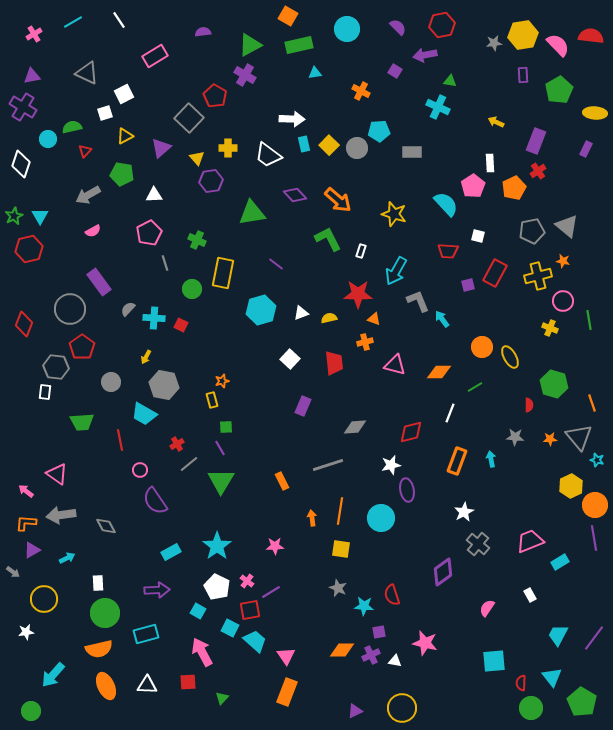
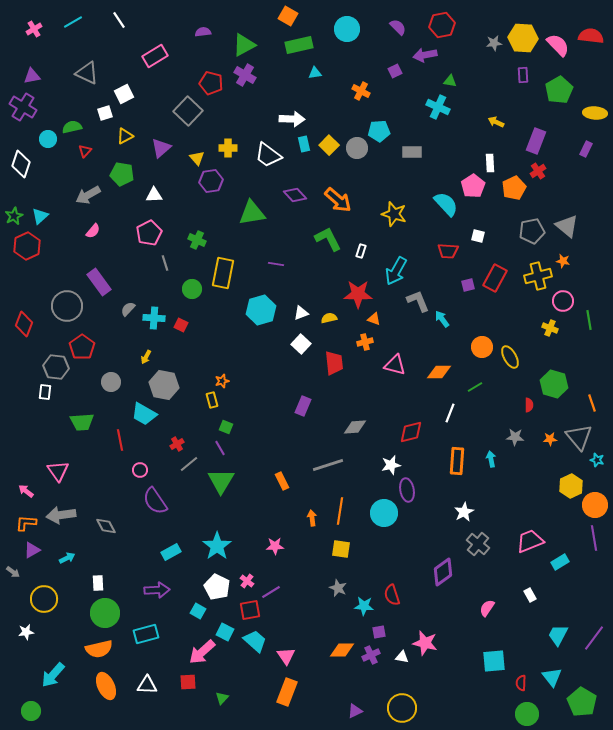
pink cross at (34, 34): moved 5 px up
yellow hexagon at (523, 35): moved 3 px down; rotated 12 degrees clockwise
green triangle at (250, 45): moved 6 px left
purple square at (395, 71): rotated 32 degrees clockwise
red pentagon at (215, 96): moved 4 px left, 13 px up; rotated 15 degrees counterclockwise
gray square at (189, 118): moved 1 px left, 7 px up
cyan triangle at (40, 216): rotated 18 degrees clockwise
pink semicircle at (93, 231): rotated 21 degrees counterclockwise
red hexagon at (29, 249): moved 2 px left, 3 px up; rotated 12 degrees counterclockwise
purple line at (276, 264): rotated 28 degrees counterclockwise
red rectangle at (495, 273): moved 5 px down
gray circle at (70, 309): moved 3 px left, 3 px up
white square at (290, 359): moved 11 px right, 15 px up
green square at (226, 427): rotated 24 degrees clockwise
orange rectangle at (457, 461): rotated 16 degrees counterclockwise
pink triangle at (57, 474): moved 1 px right, 3 px up; rotated 20 degrees clockwise
cyan circle at (381, 518): moved 3 px right, 5 px up
cyan square at (230, 628): moved 5 px left, 4 px down
pink arrow at (202, 652): rotated 104 degrees counterclockwise
white triangle at (395, 661): moved 7 px right, 4 px up
green circle at (531, 708): moved 4 px left, 6 px down
